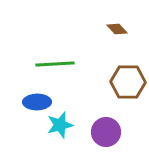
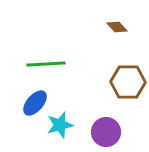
brown diamond: moved 2 px up
green line: moved 9 px left
blue ellipse: moved 2 px left, 1 px down; rotated 48 degrees counterclockwise
